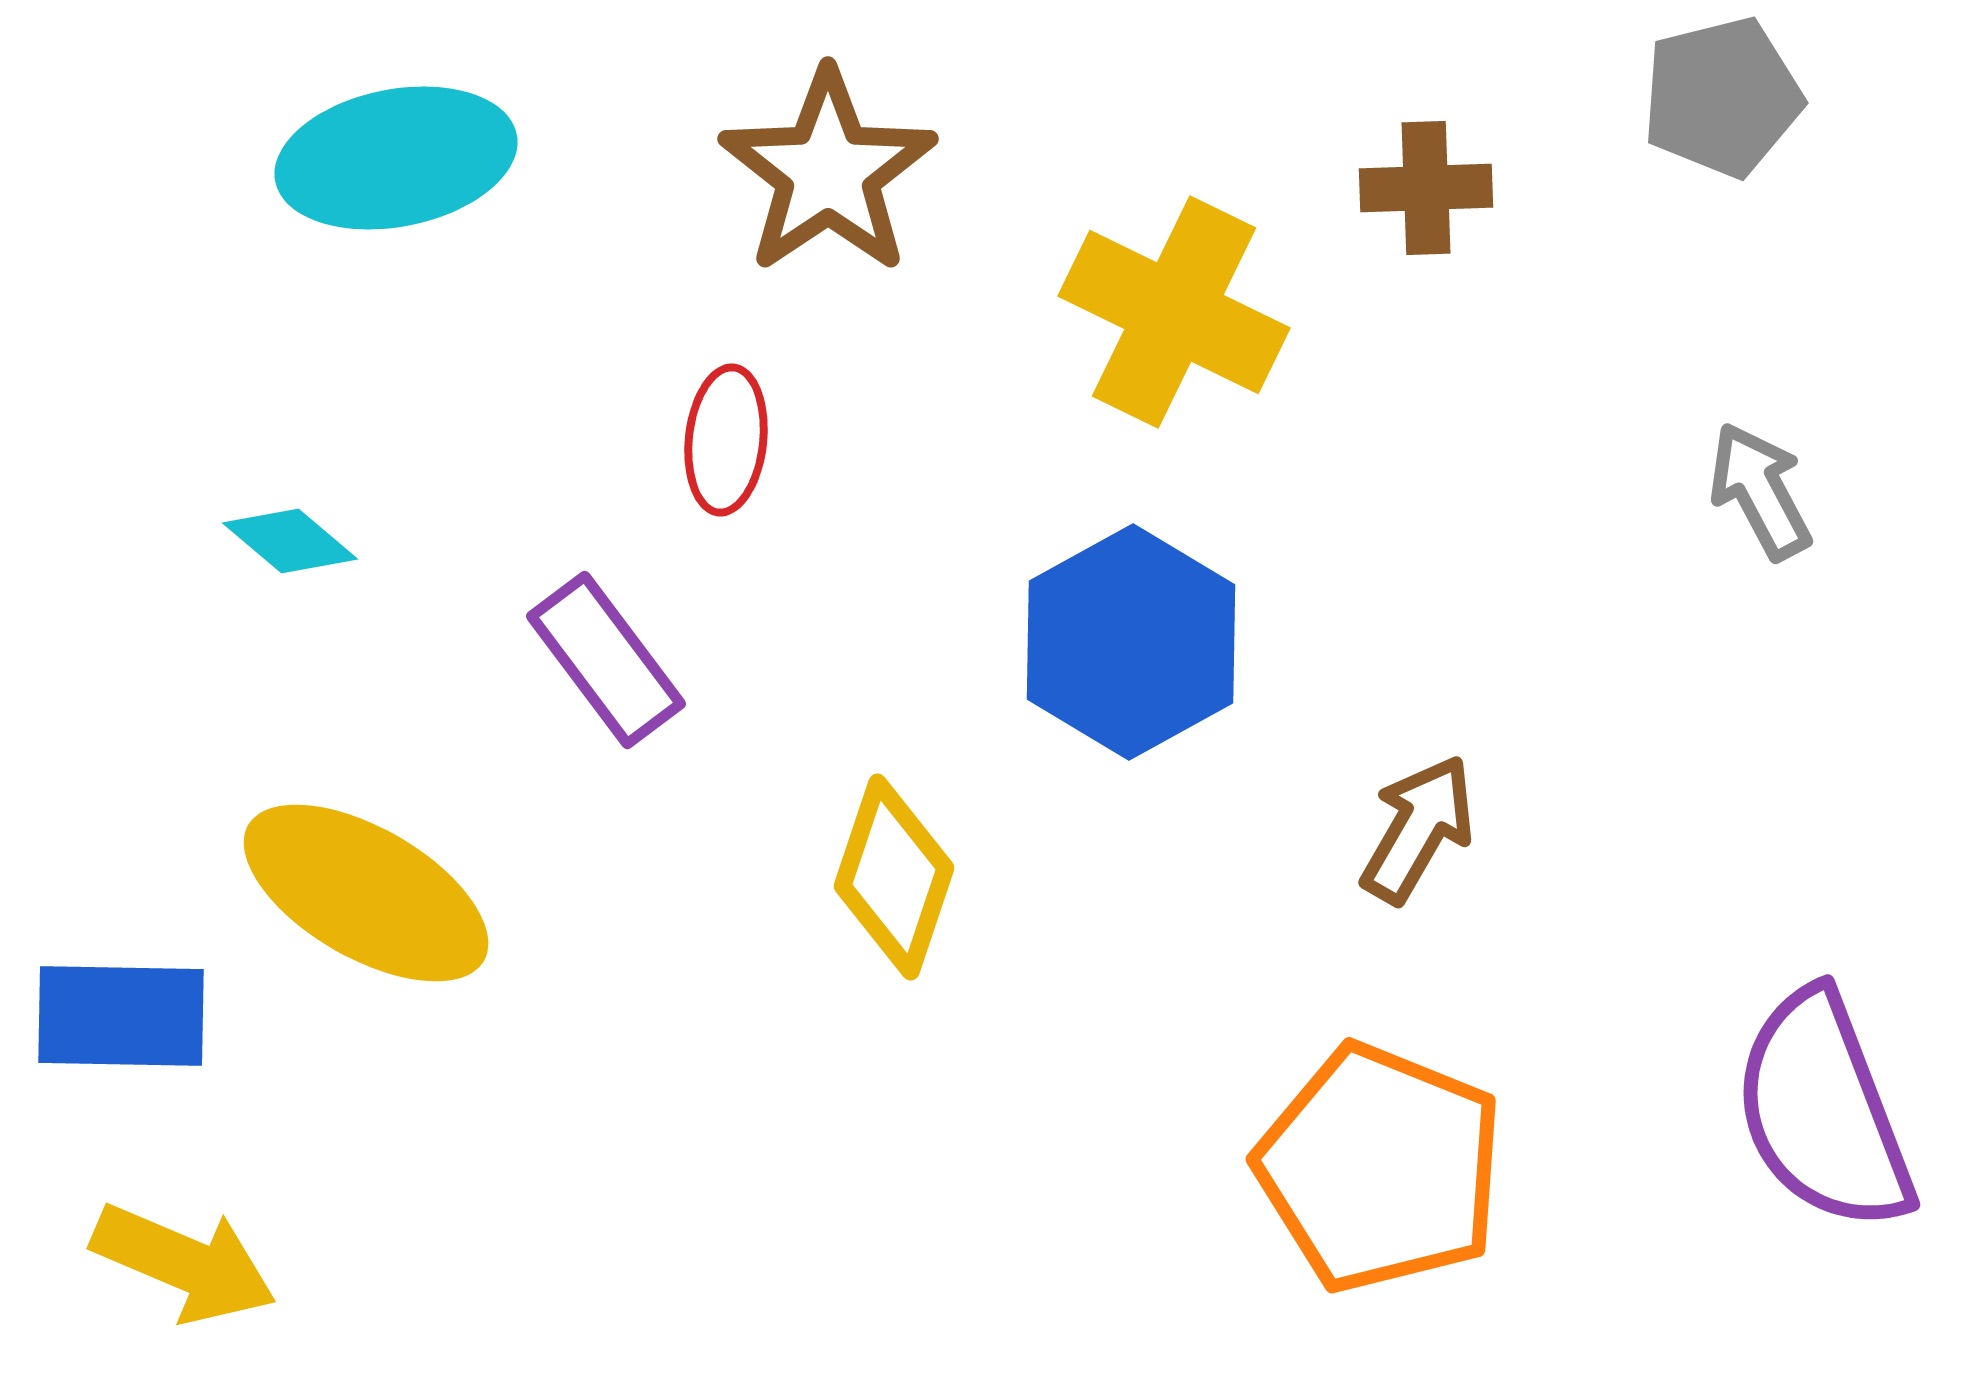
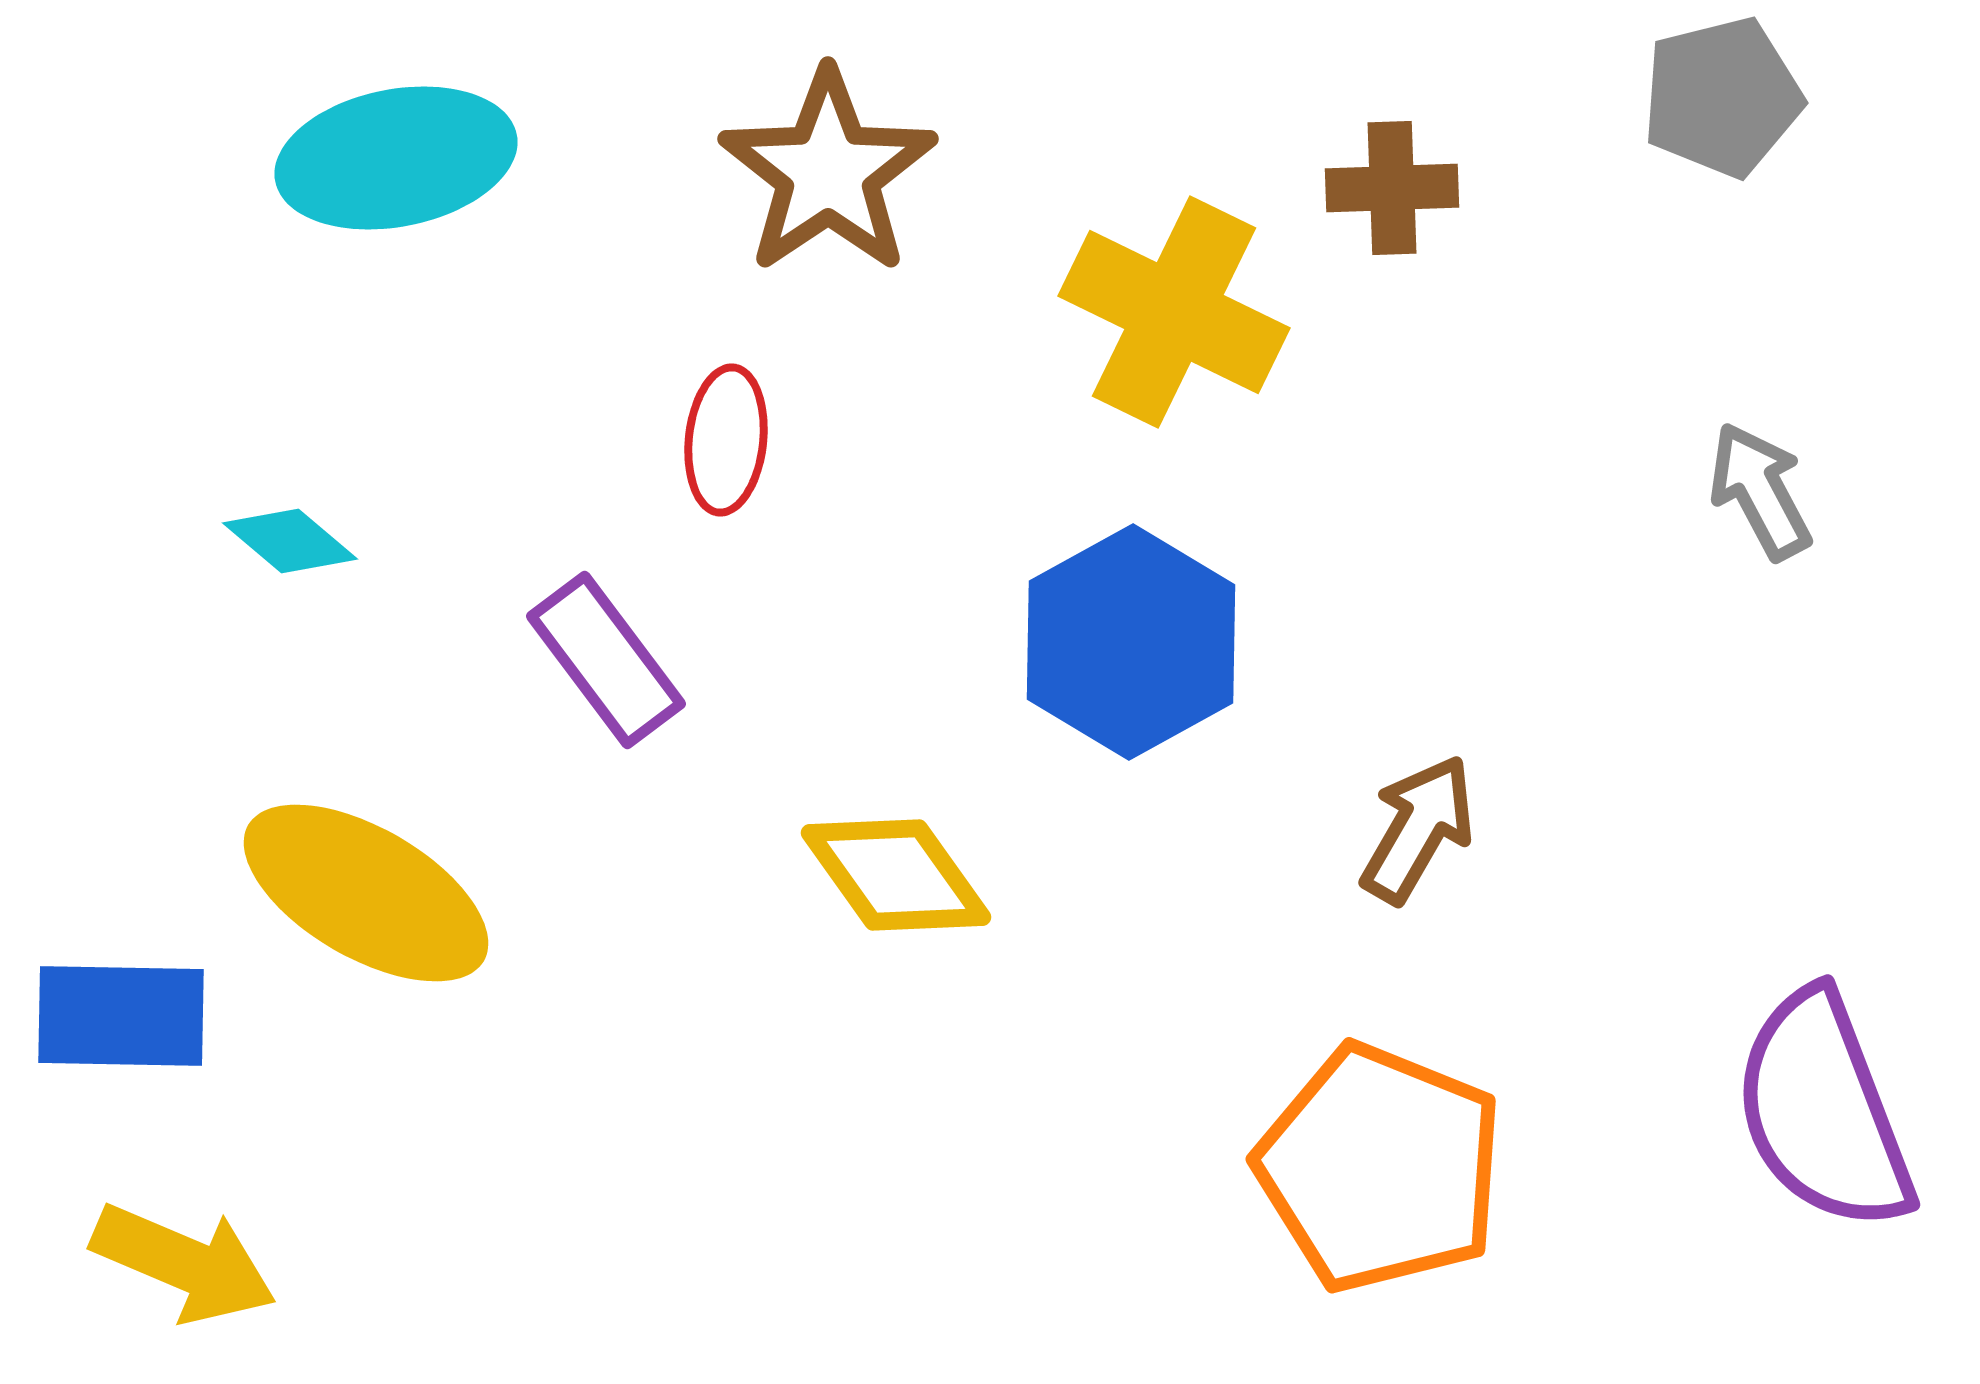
brown cross: moved 34 px left
yellow diamond: moved 2 px right, 2 px up; rotated 54 degrees counterclockwise
